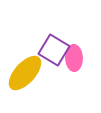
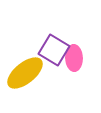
yellow ellipse: rotated 9 degrees clockwise
